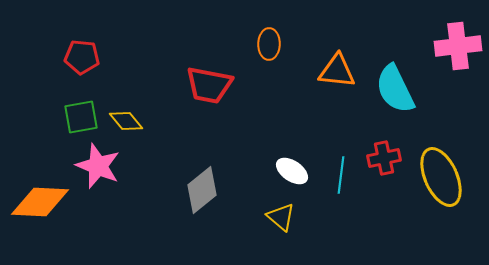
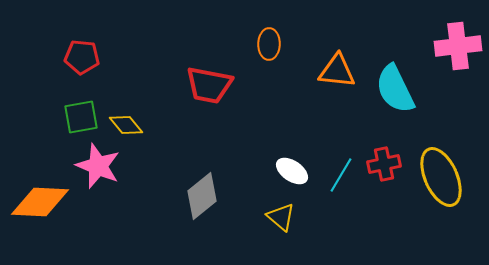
yellow diamond: moved 4 px down
red cross: moved 6 px down
cyan line: rotated 24 degrees clockwise
gray diamond: moved 6 px down
